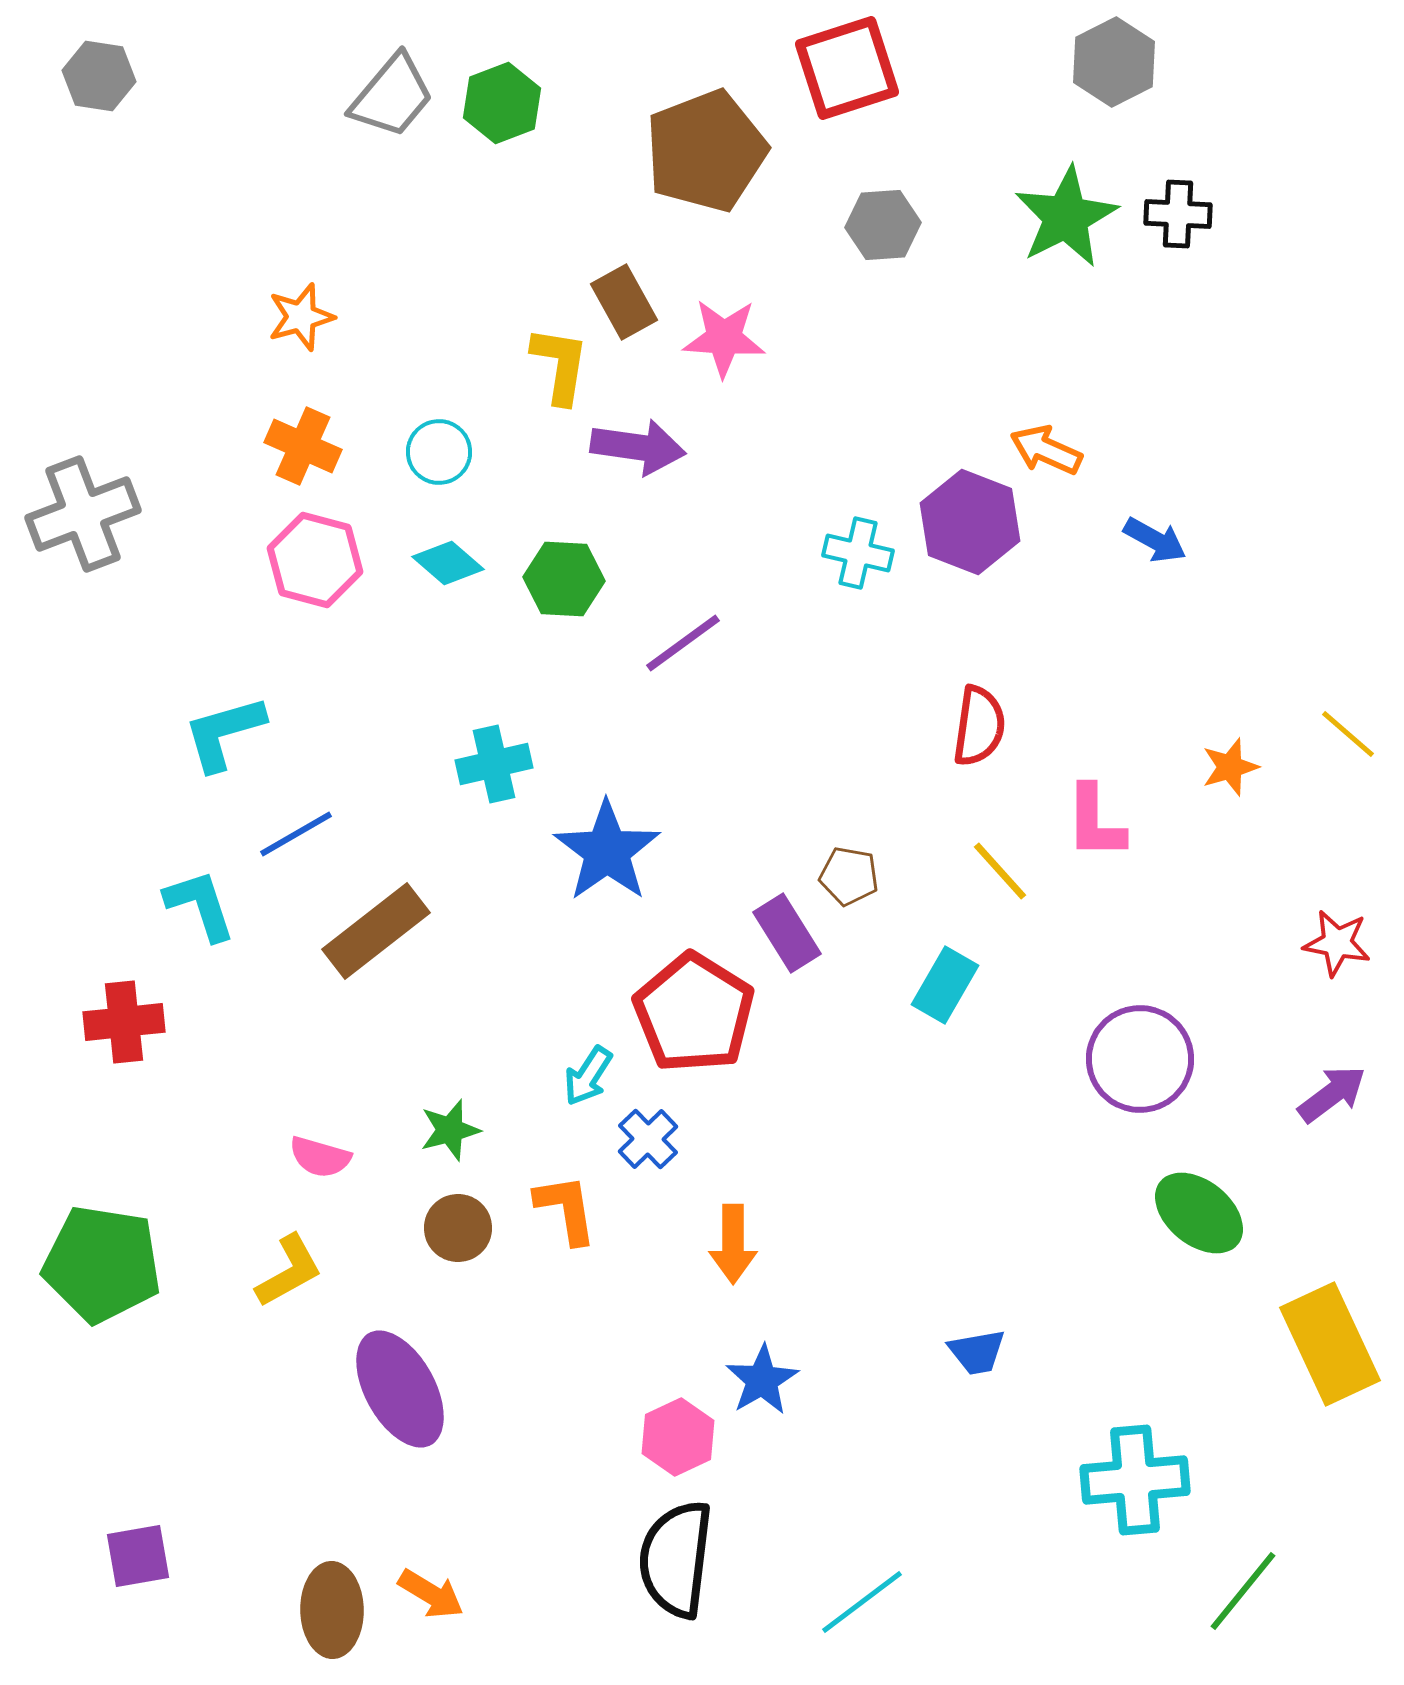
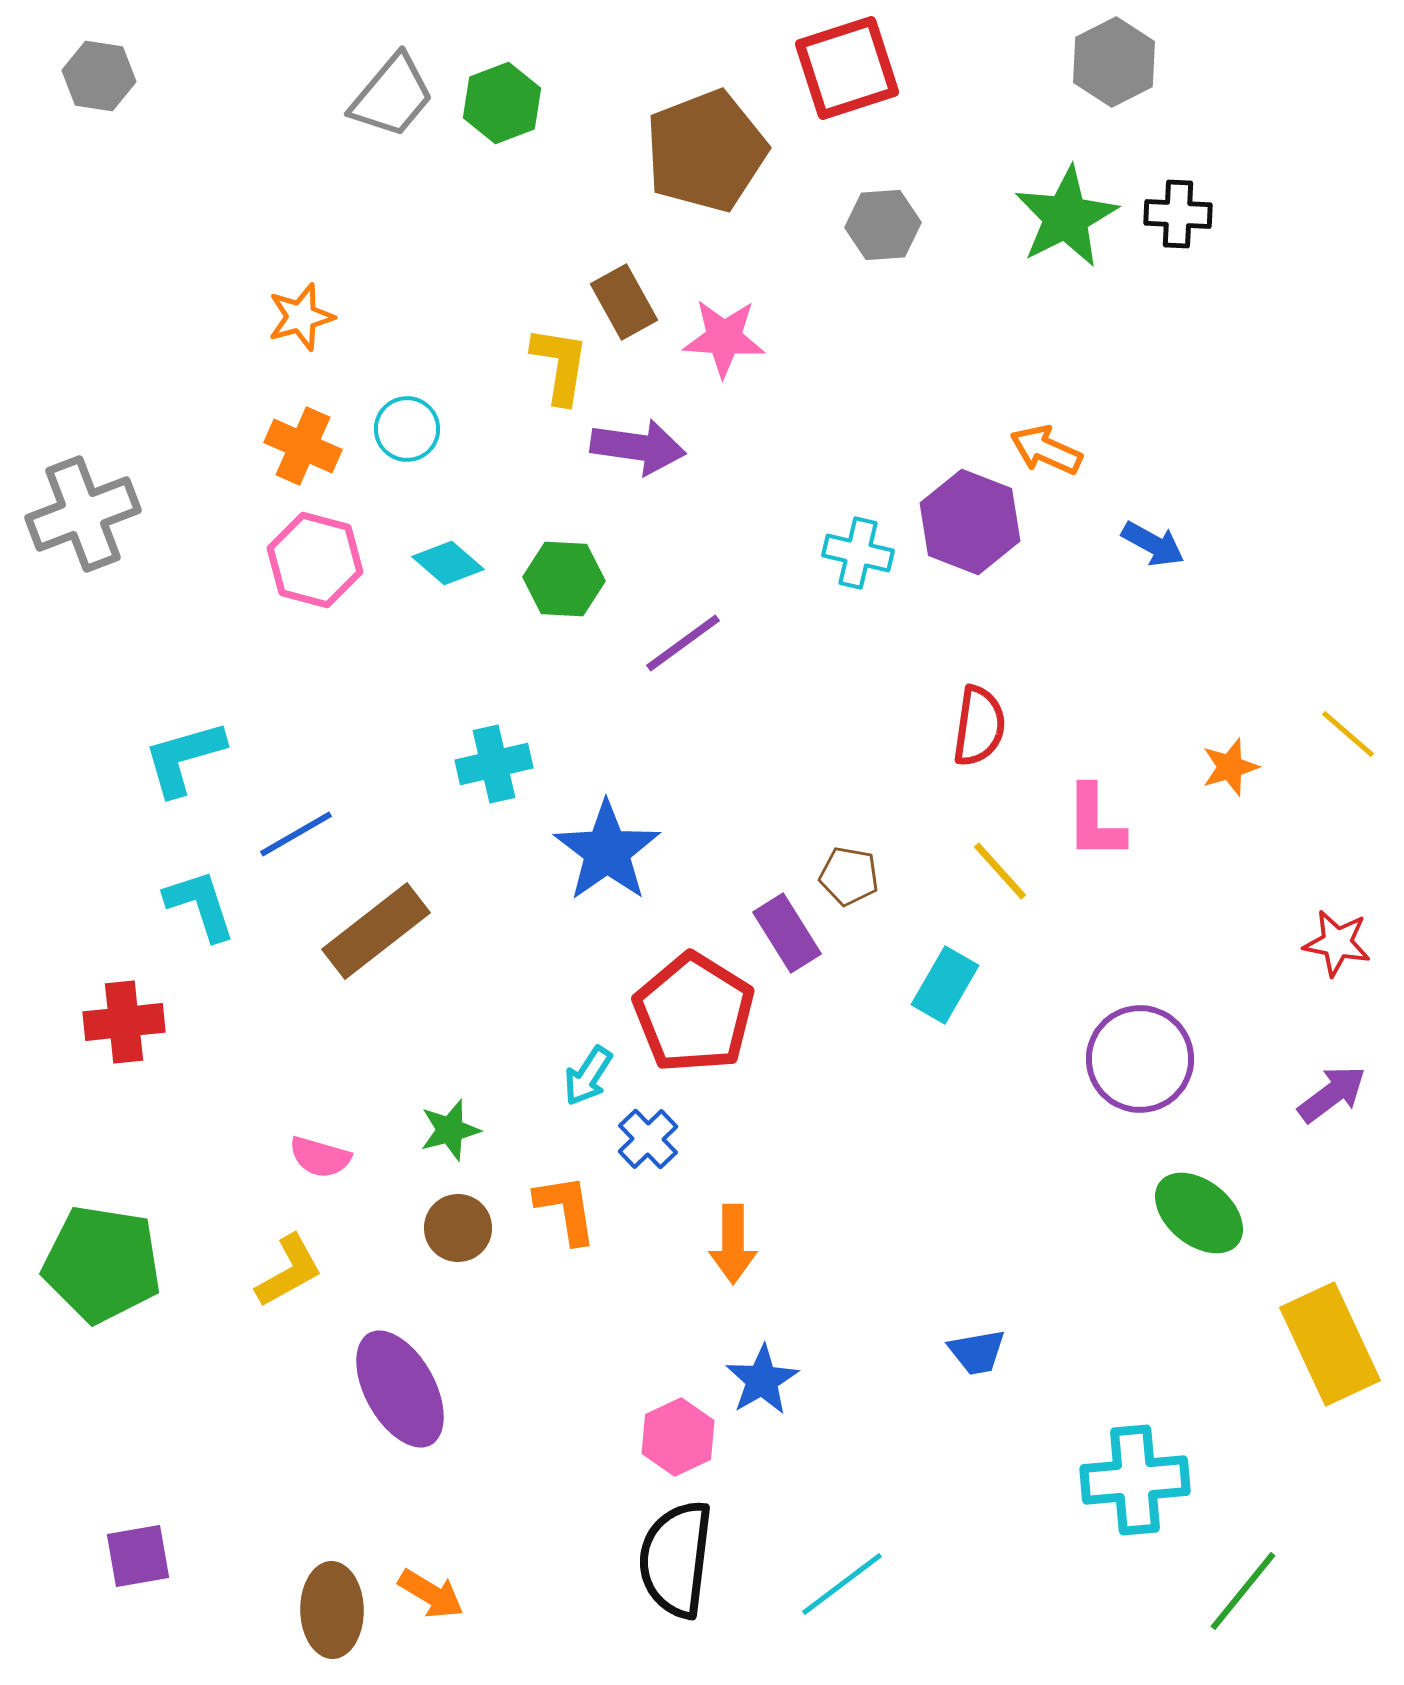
cyan circle at (439, 452): moved 32 px left, 23 px up
blue arrow at (1155, 540): moved 2 px left, 4 px down
cyan L-shape at (224, 733): moved 40 px left, 25 px down
cyan line at (862, 1602): moved 20 px left, 18 px up
